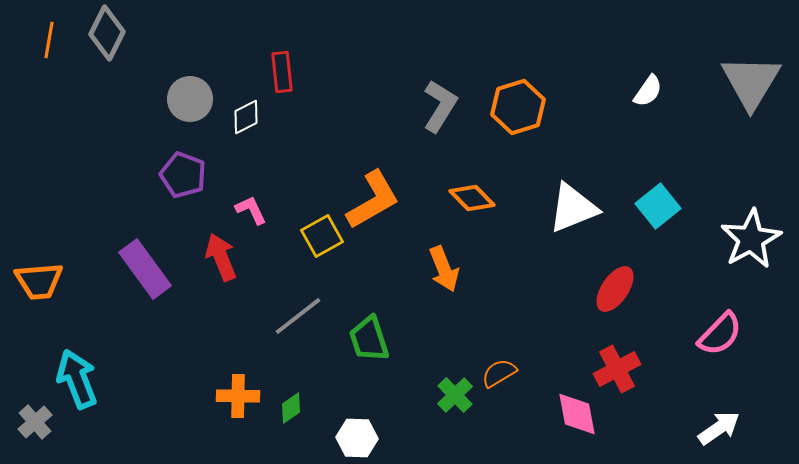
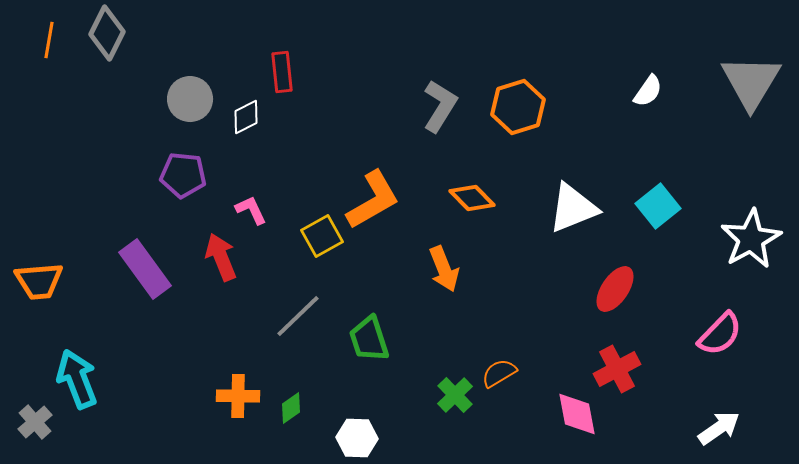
purple pentagon: rotated 15 degrees counterclockwise
gray line: rotated 6 degrees counterclockwise
